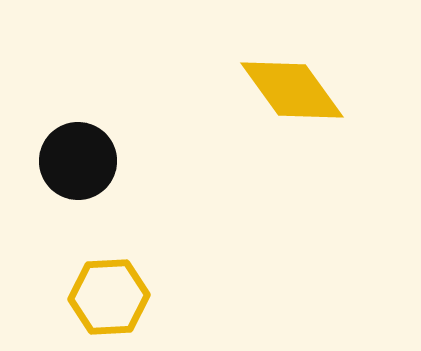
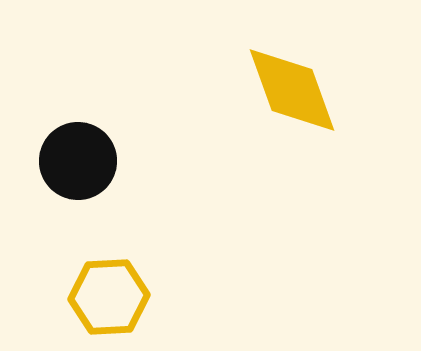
yellow diamond: rotated 16 degrees clockwise
